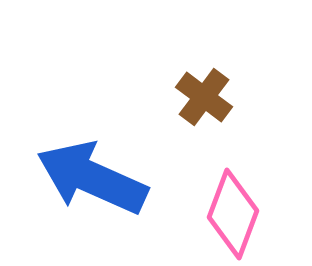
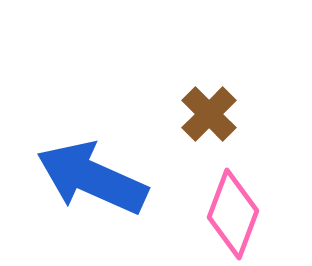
brown cross: moved 5 px right, 17 px down; rotated 8 degrees clockwise
